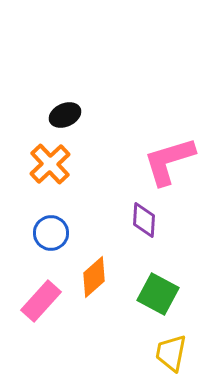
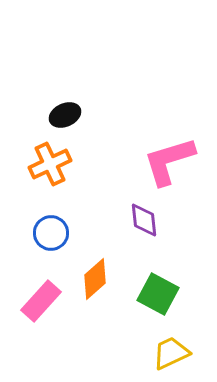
orange cross: rotated 18 degrees clockwise
purple diamond: rotated 9 degrees counterclockwise
orange diamond: moved 1 px right, 2 px down
yellow trapezoid: rotated 54 degrees clockwise
